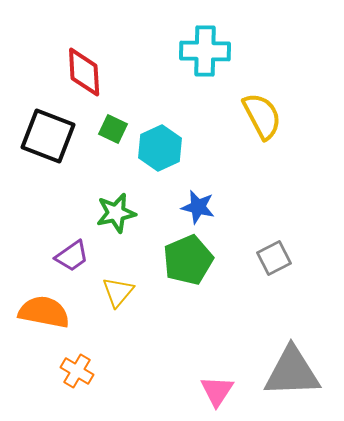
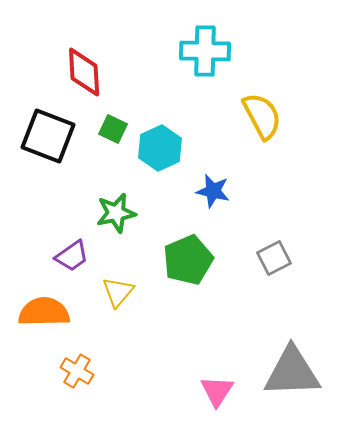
blue star: moved 15 px right, 16 px up
orange semicircle: rotated 12 degrees counterclockwise
